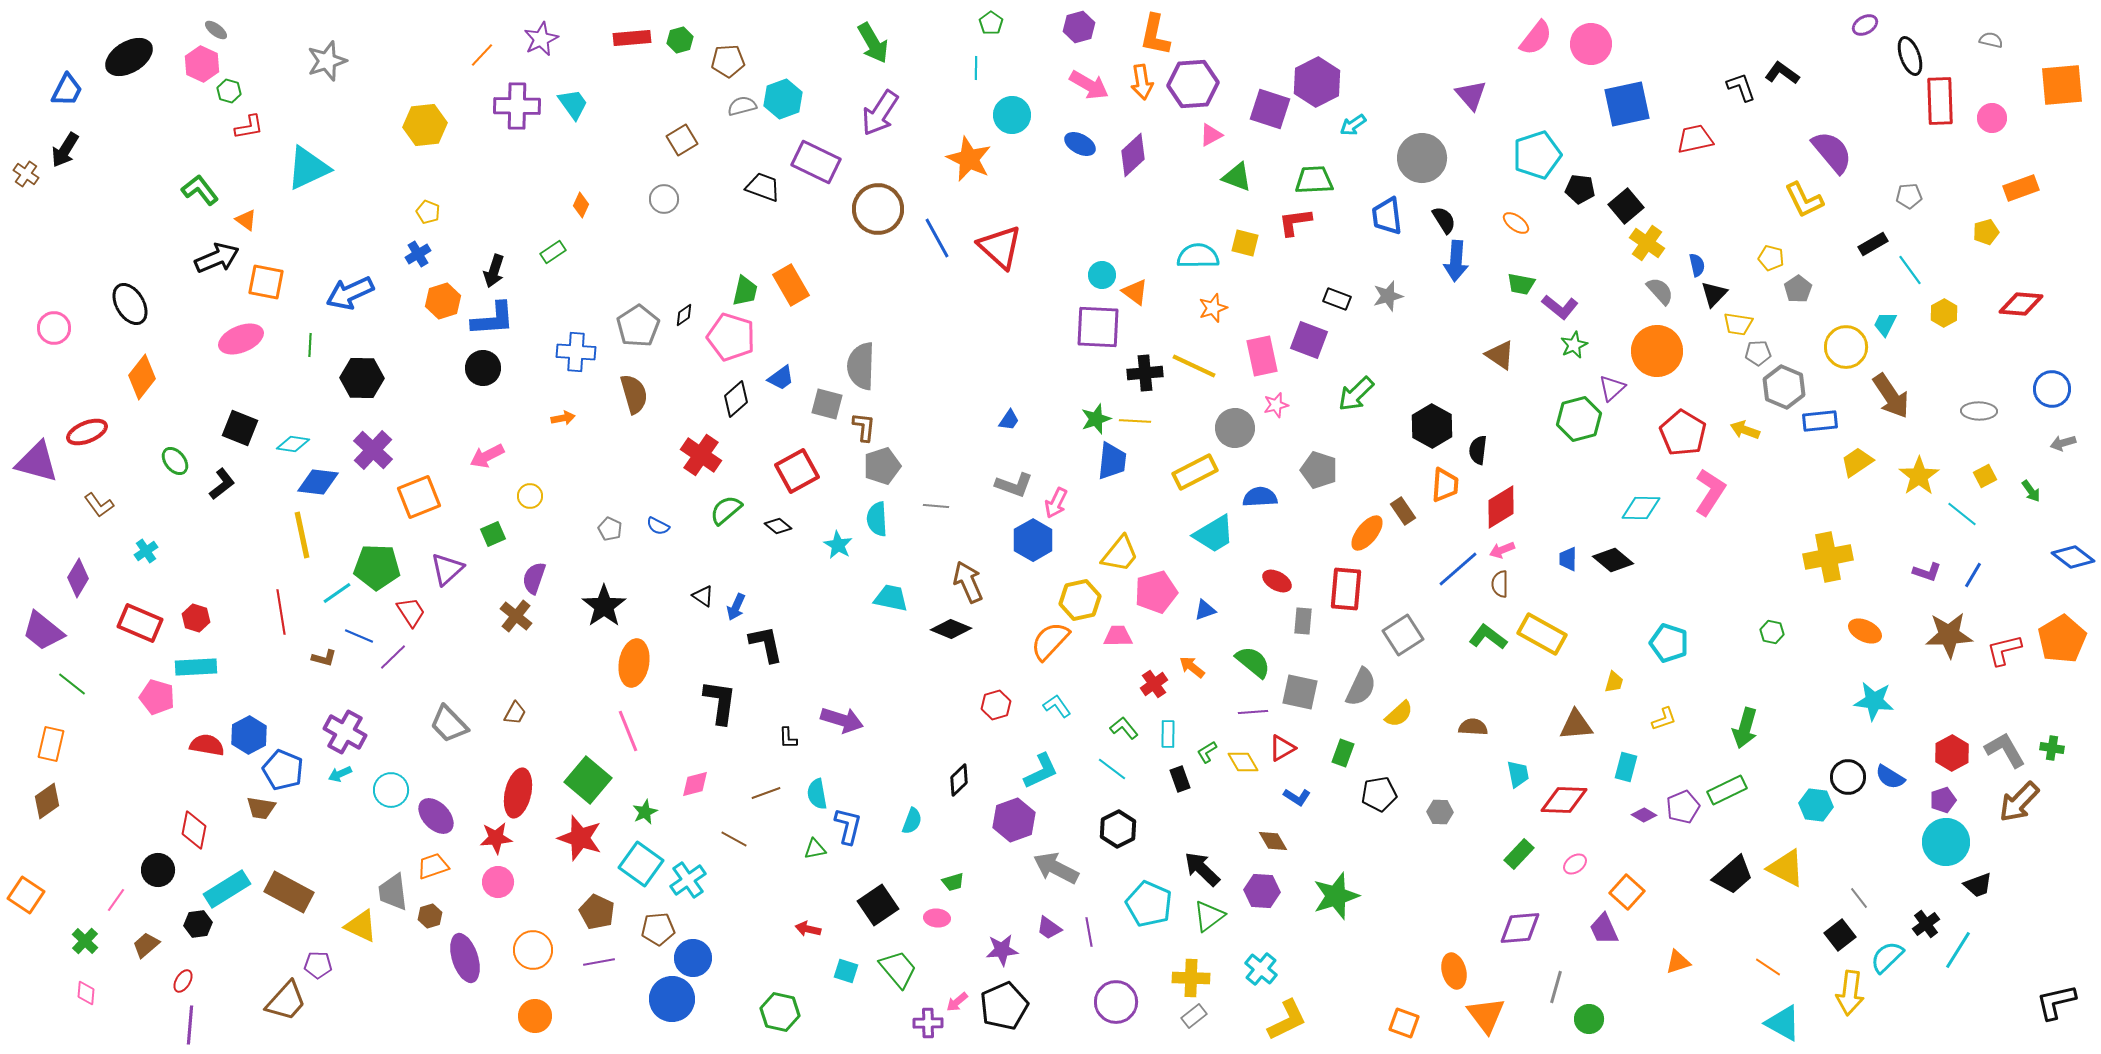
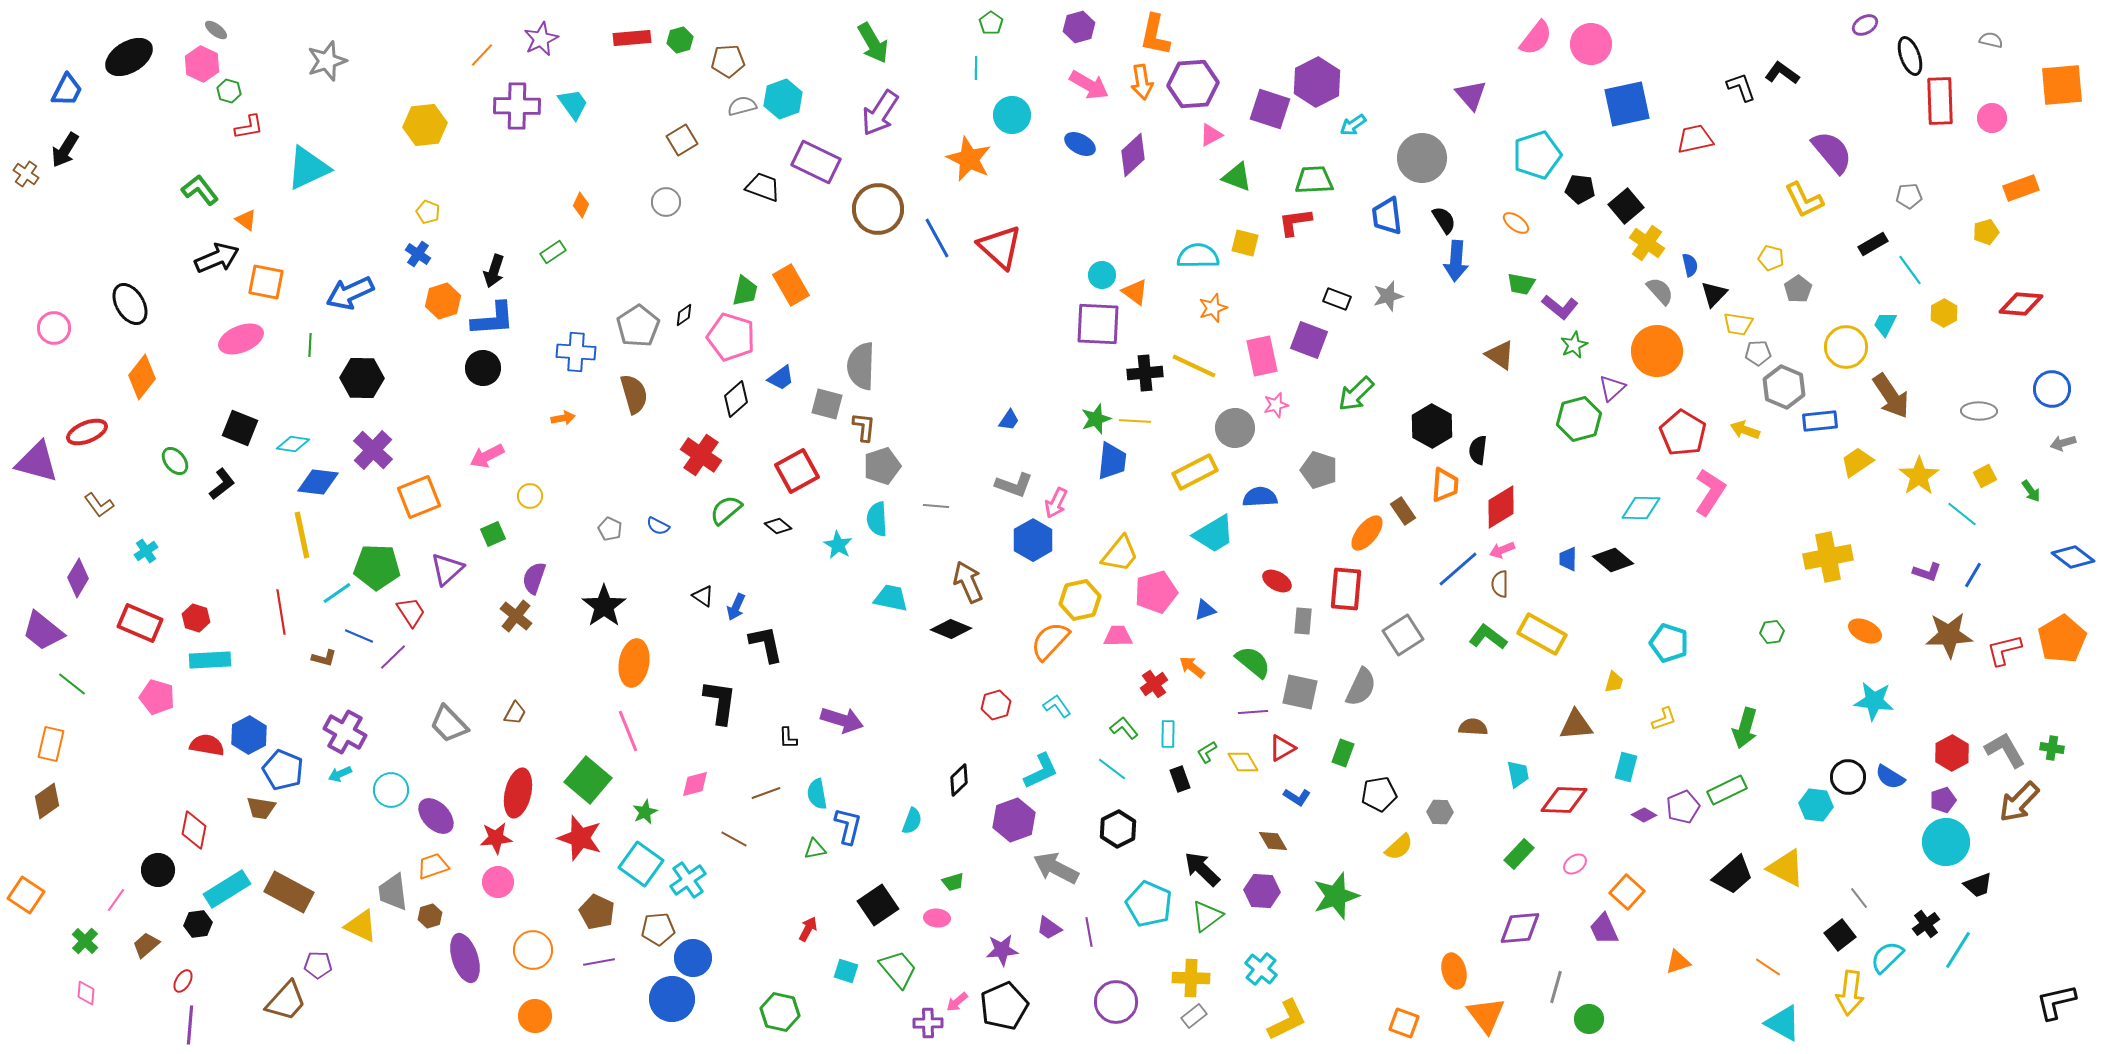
gray circle at (664, 199): moved 2 px right, 3 px down
blue cross at (418, 254): rotated 25 degrees counterclockwise
blue semicircle at (1697, 265): moved 7 px left
purple square at (1098, 327): moved 3 px up
green hexagon at (1772, 632): rotated 20 degrees counterclockwise
cyan rectangle at (196, 667): moved 14 px right, 7 px up
yellow semicircle at (1399, 714): moved 133 px down
green triangle at (1209, 916): moved 2 px left
red arrow at (808, 929): rotated 105 degrees clockwise
